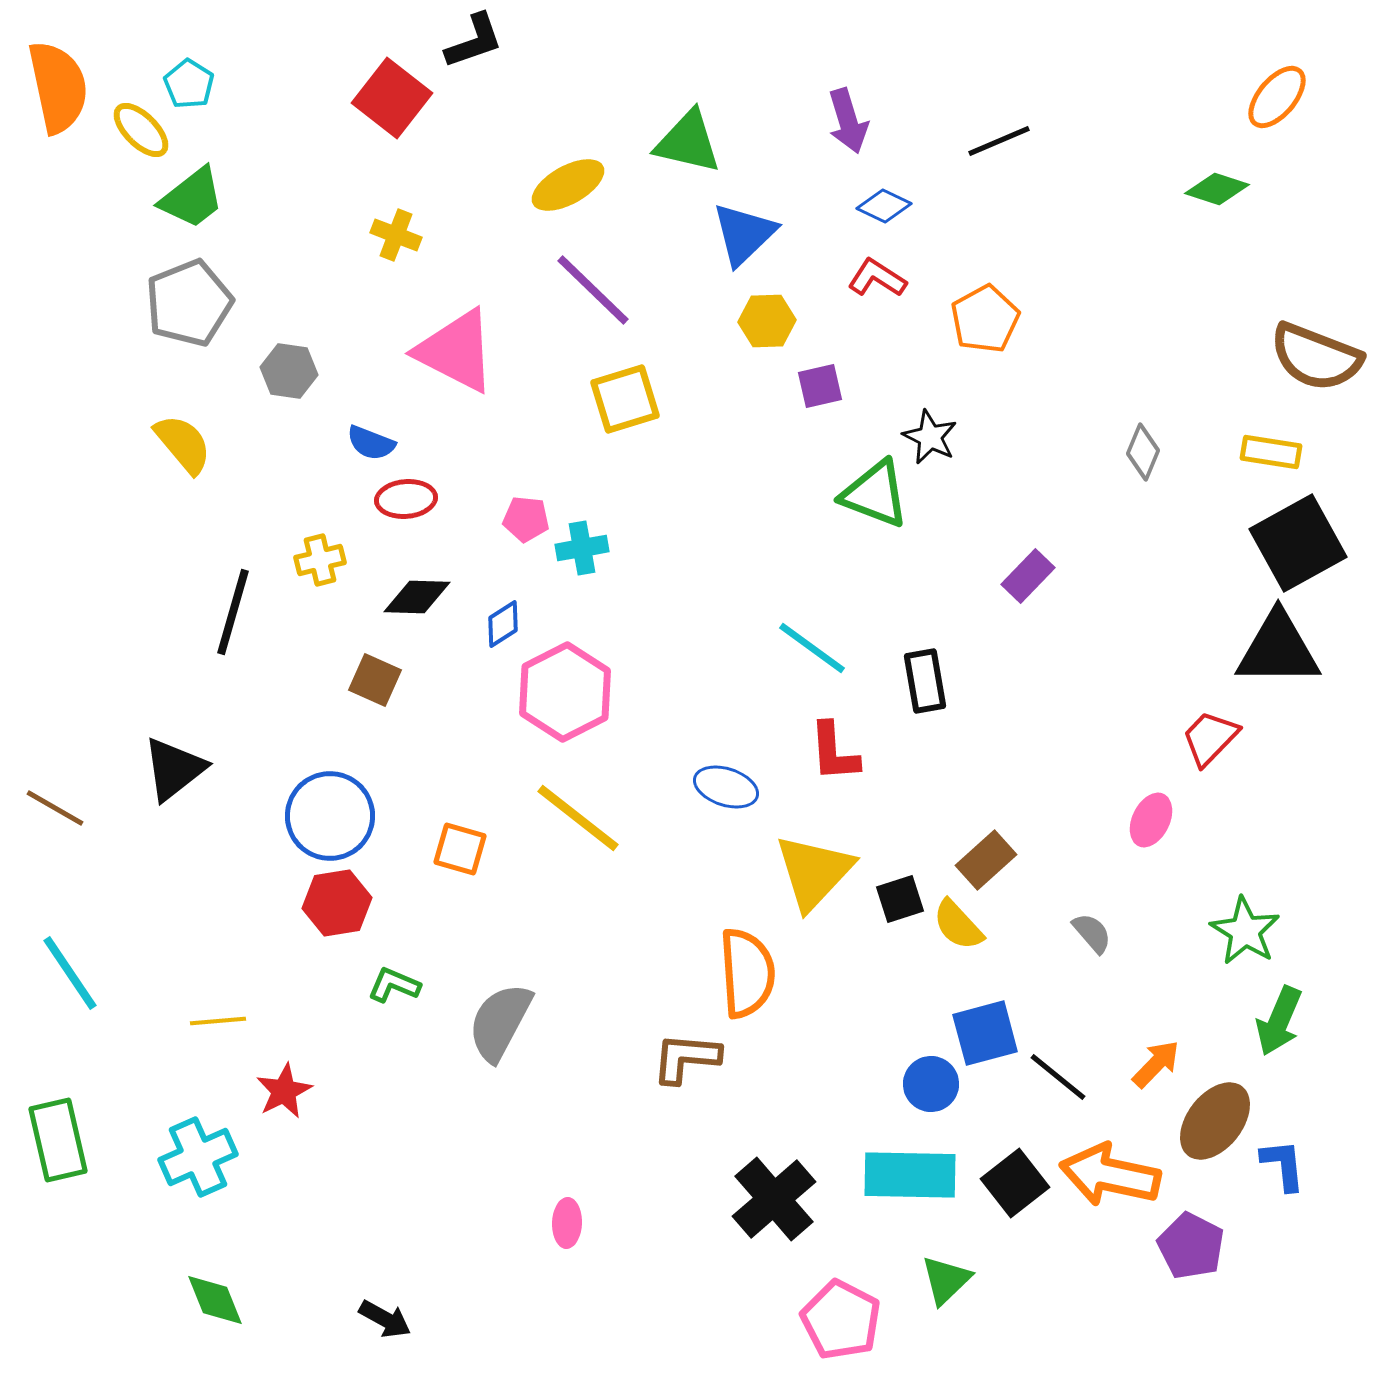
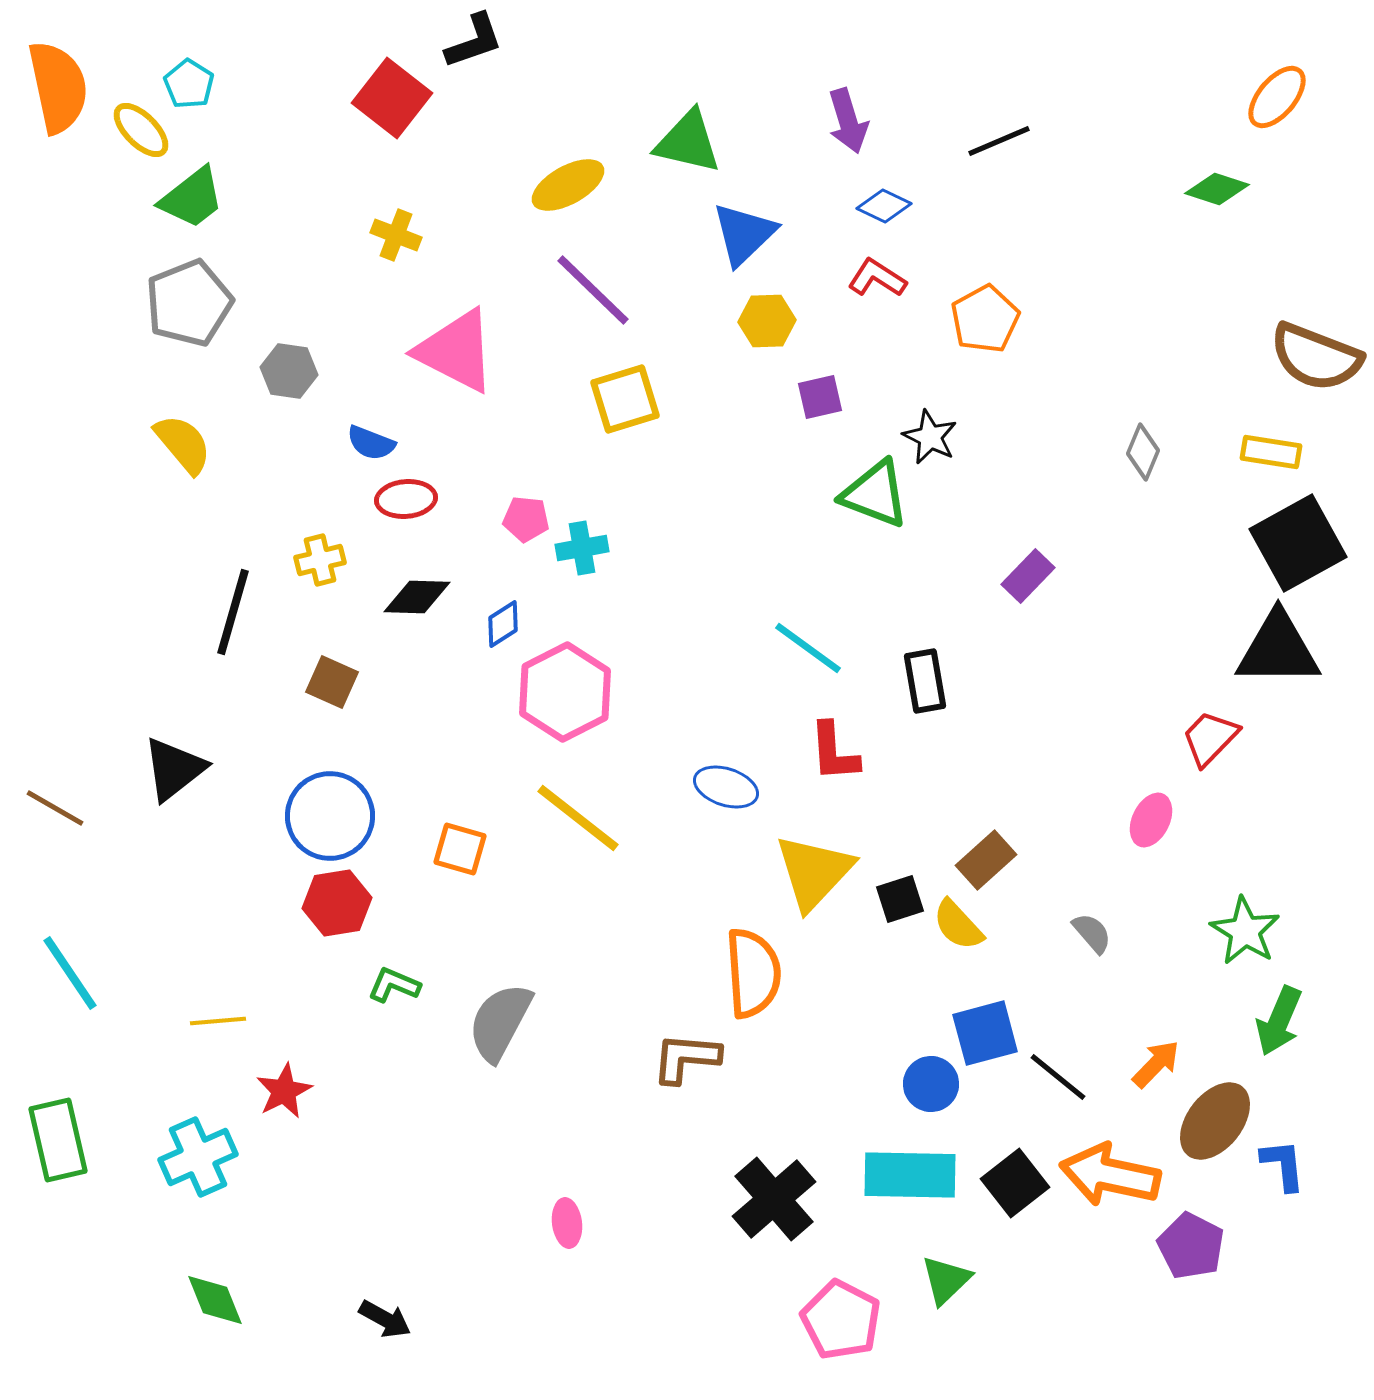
purple square at (820, 386): moved 11 px down
cyan line at (812, 648): moved 4 px left
brown square at (375, 680): moved 43 px left, 2 px down
orange semicircle at (747, 973): moved 6 px right
pink ellipse at (567, 1223): rotated 9 degrees counterclockwise
